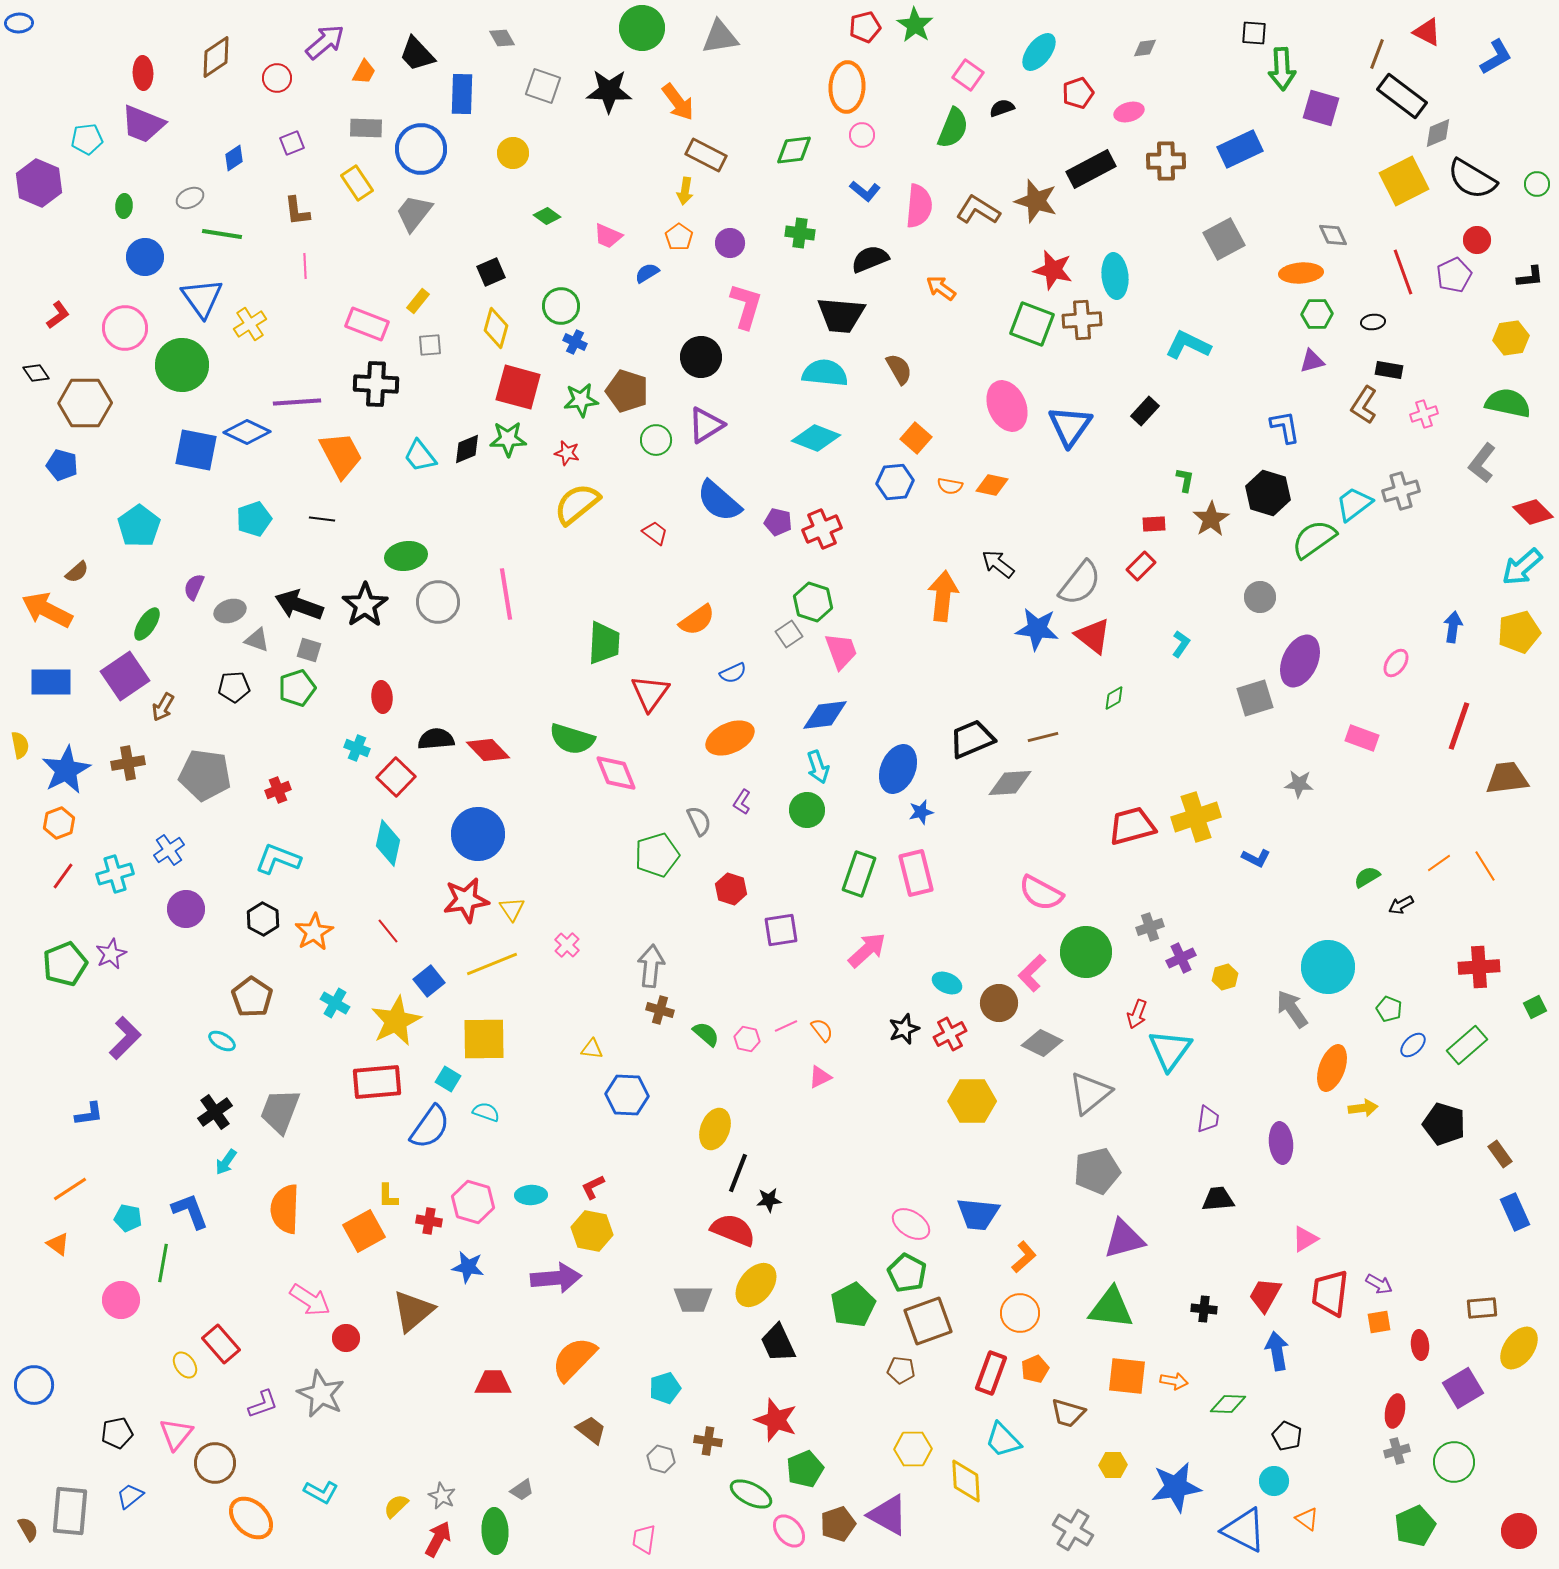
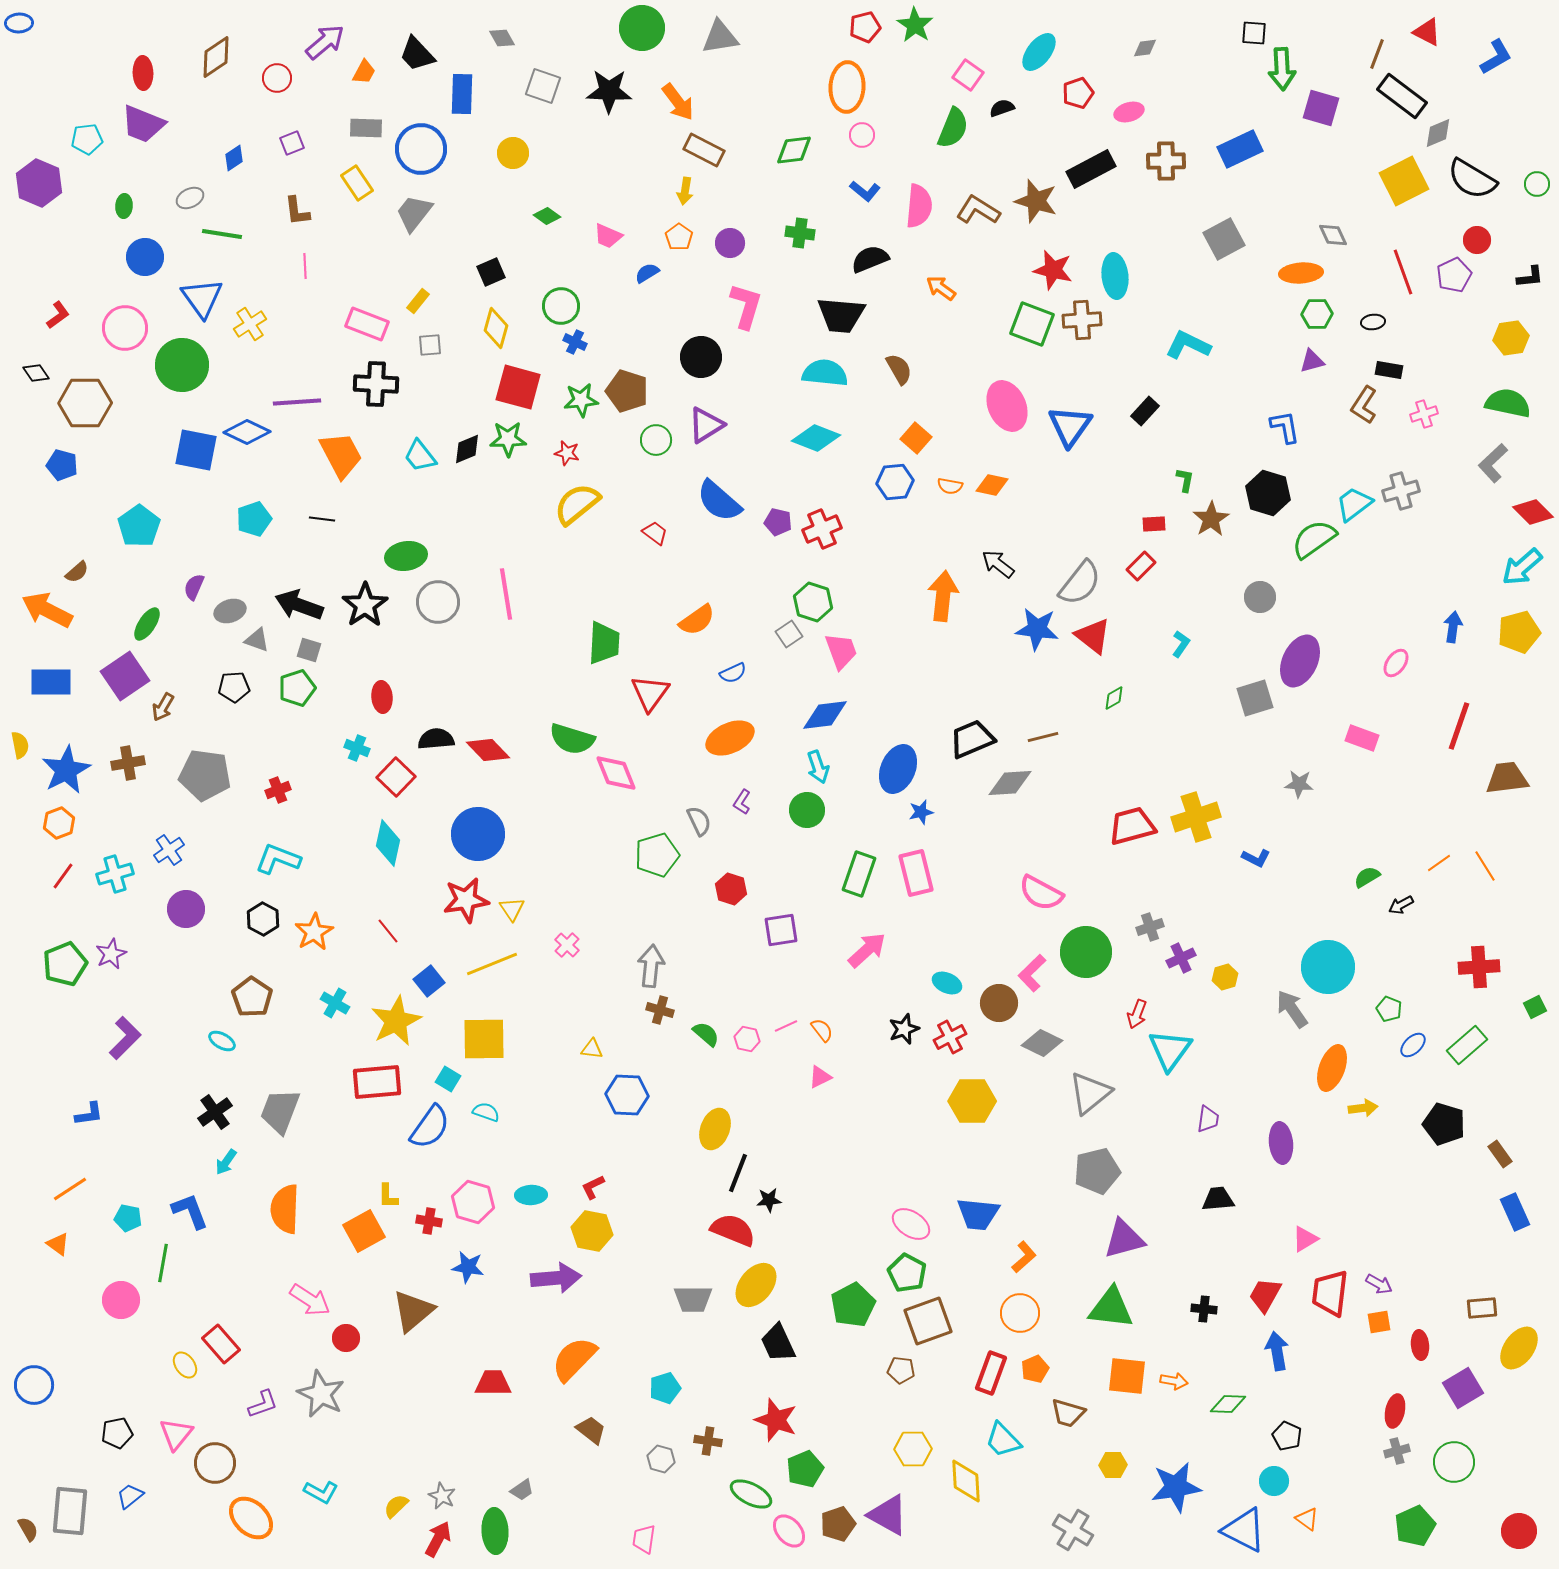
brown rectangle at (706, 155): moved 2 px left, 5 px up
gray L-shape at (1482, 463): moved 11 px right; rotated 9 degrees clockwise
red cross at (950, 1034): moved 3 px down
